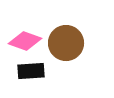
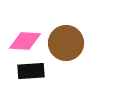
pink diamond: rotated 16 degrees counterclockwise
